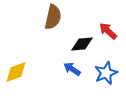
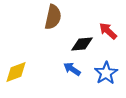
blue star: rotated 10 degrees counterclockwise
